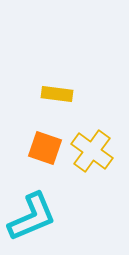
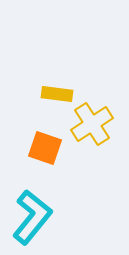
yellow cross: moved 27 px up; rotated 21 degrees clockwise
cyan L-shape: rotated 28 degrees counterclockwise
